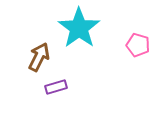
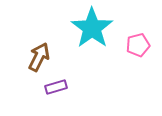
cyan star: moved 13 px right
pink pentagon: rotated 30 degrees counterclockwise
